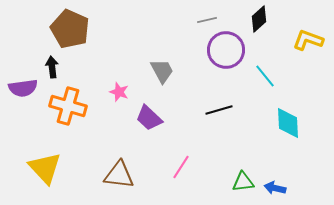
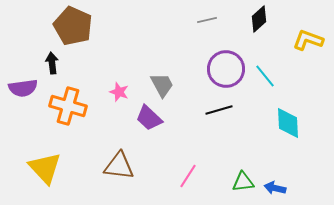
brown pentagon: moved 3 px right, 3 px up
purple circle: moved 19 px down
black arrow: moved 4 px up
gray trapezoid: moved 14 px down
pink line: moved 7 px right, 9 px down
brown triangle: moved 9 px up
